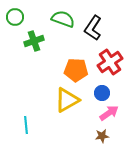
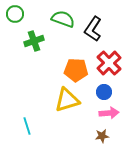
green circle: moved 3 px up
black L-shape: moved 1 px down
red cross: moved 1 px left, 1 px down; rotated 10 degrees counterclockwise
blue circle: moved 2 px right, 1 px up
yellow triangle: rotated 12 degrees clockwise
pink arrow: rotated 30 degrees clockwise
cyan line: moved 1 px right, 1 px down; rotated 12 degrees counterclockwise
